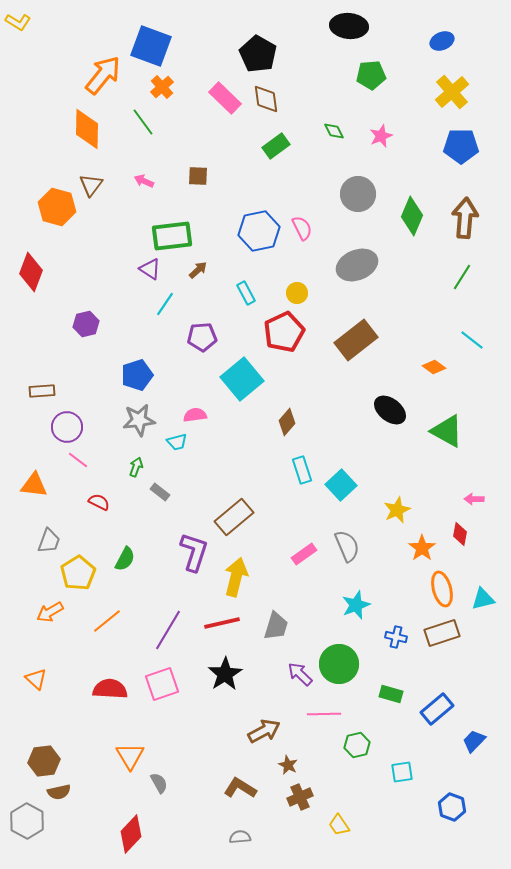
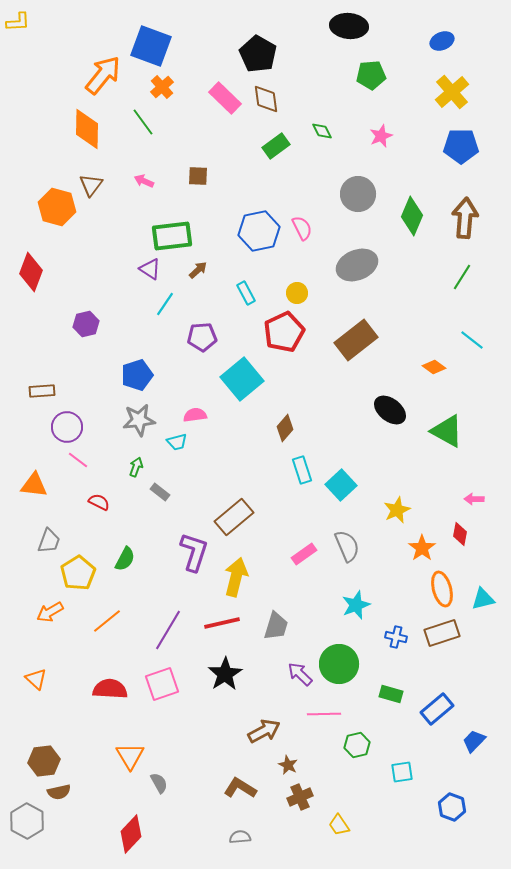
yellow L-shape at (18, 22): rotated 35 degrees counterclockwise
green diamond at (334, 131): moved 12 px left
brown diamond at (287, 422): moved 2 px left, 6 px down
